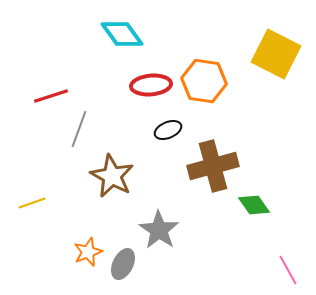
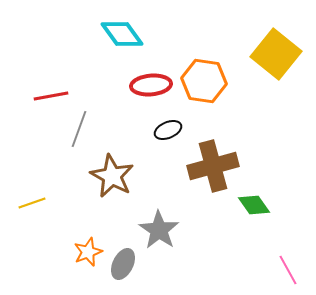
yellow square: rotated 12 degrees clockwise
red line: rotated 8 degrees clockwise
